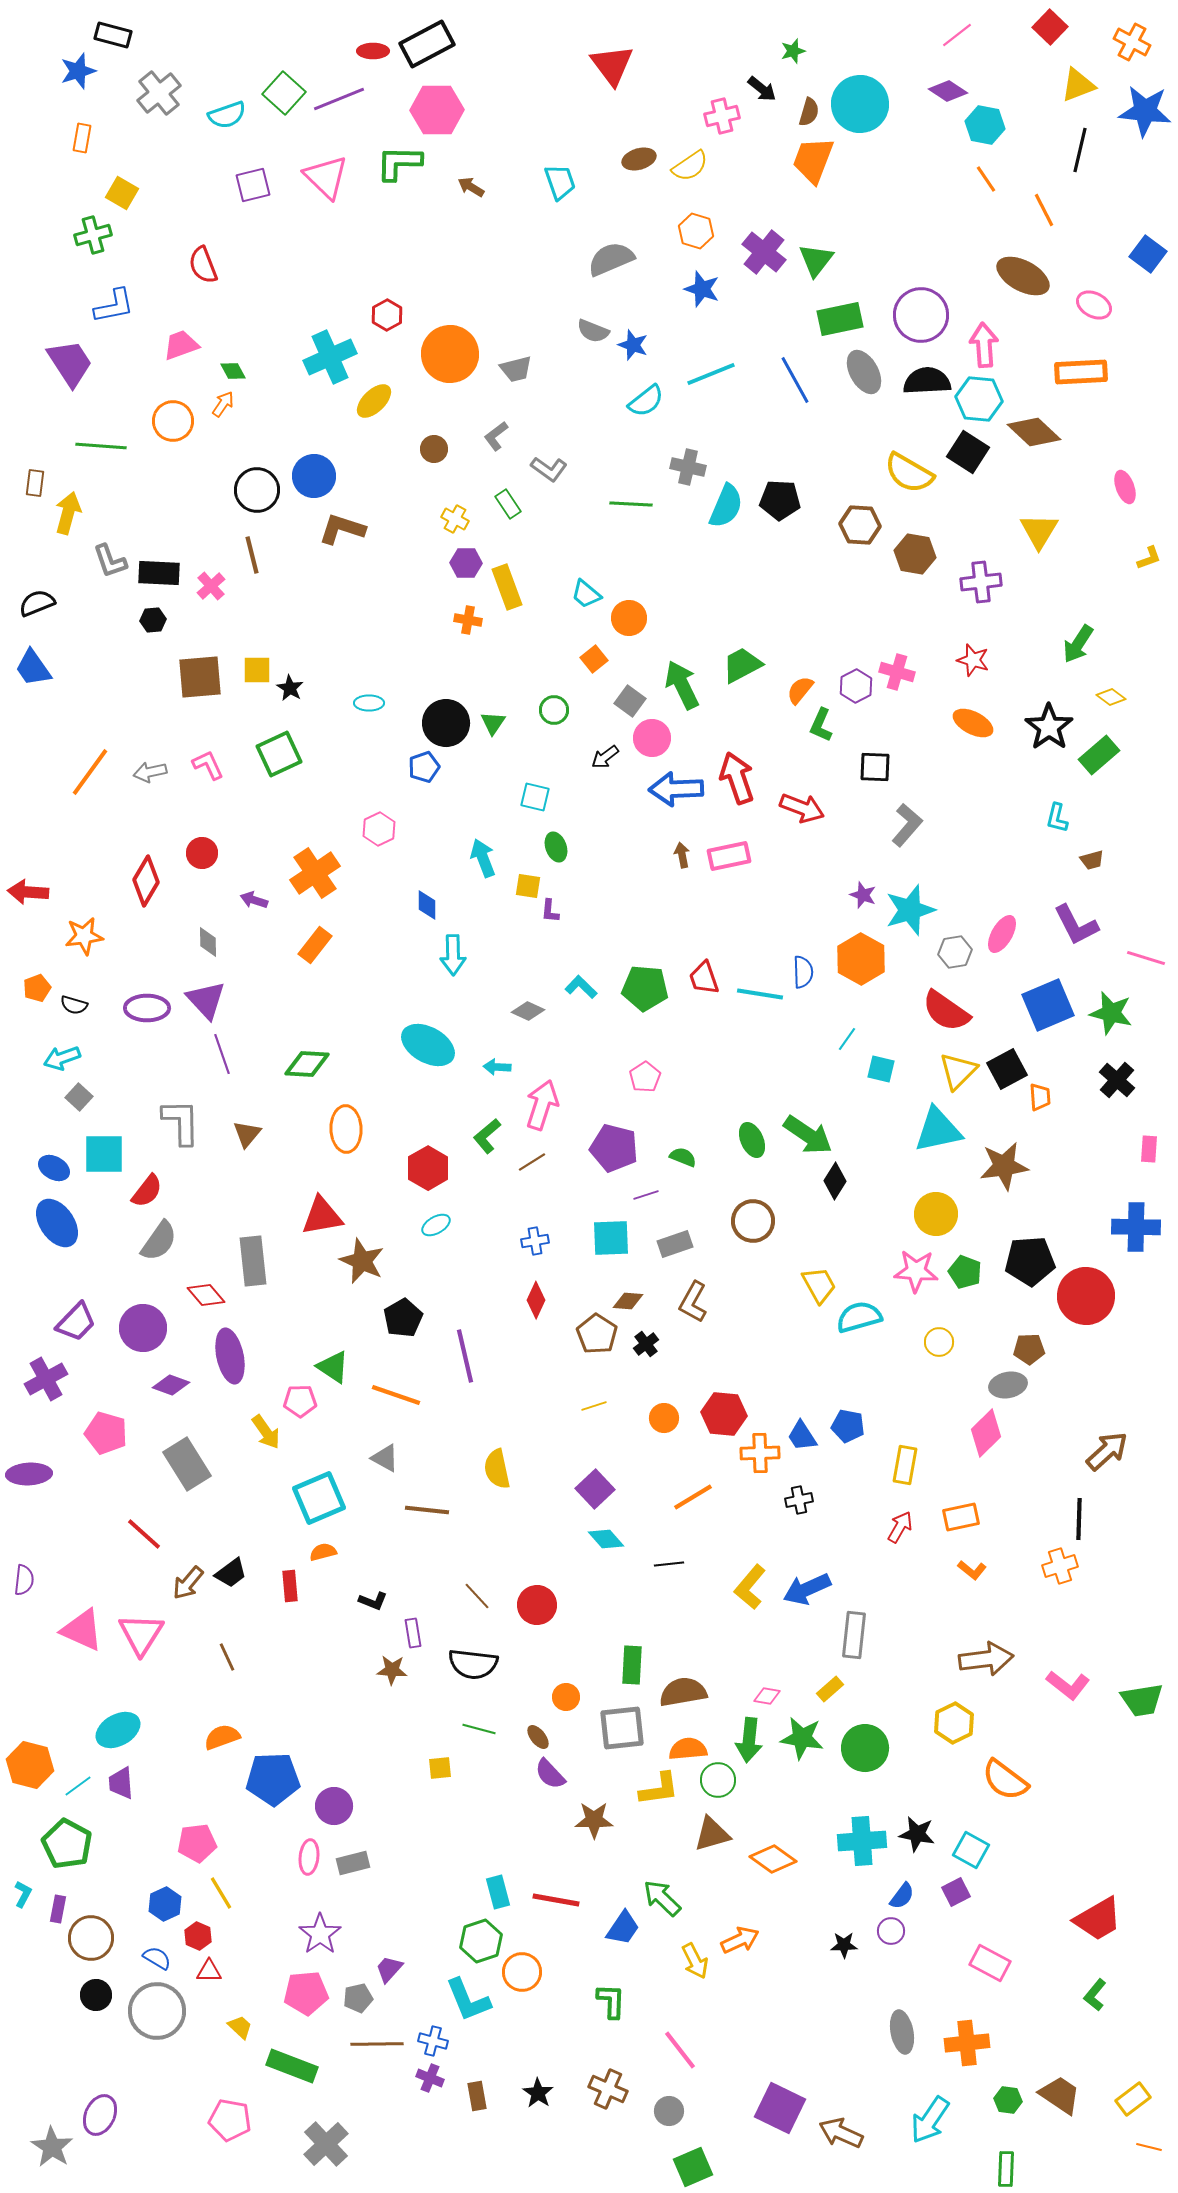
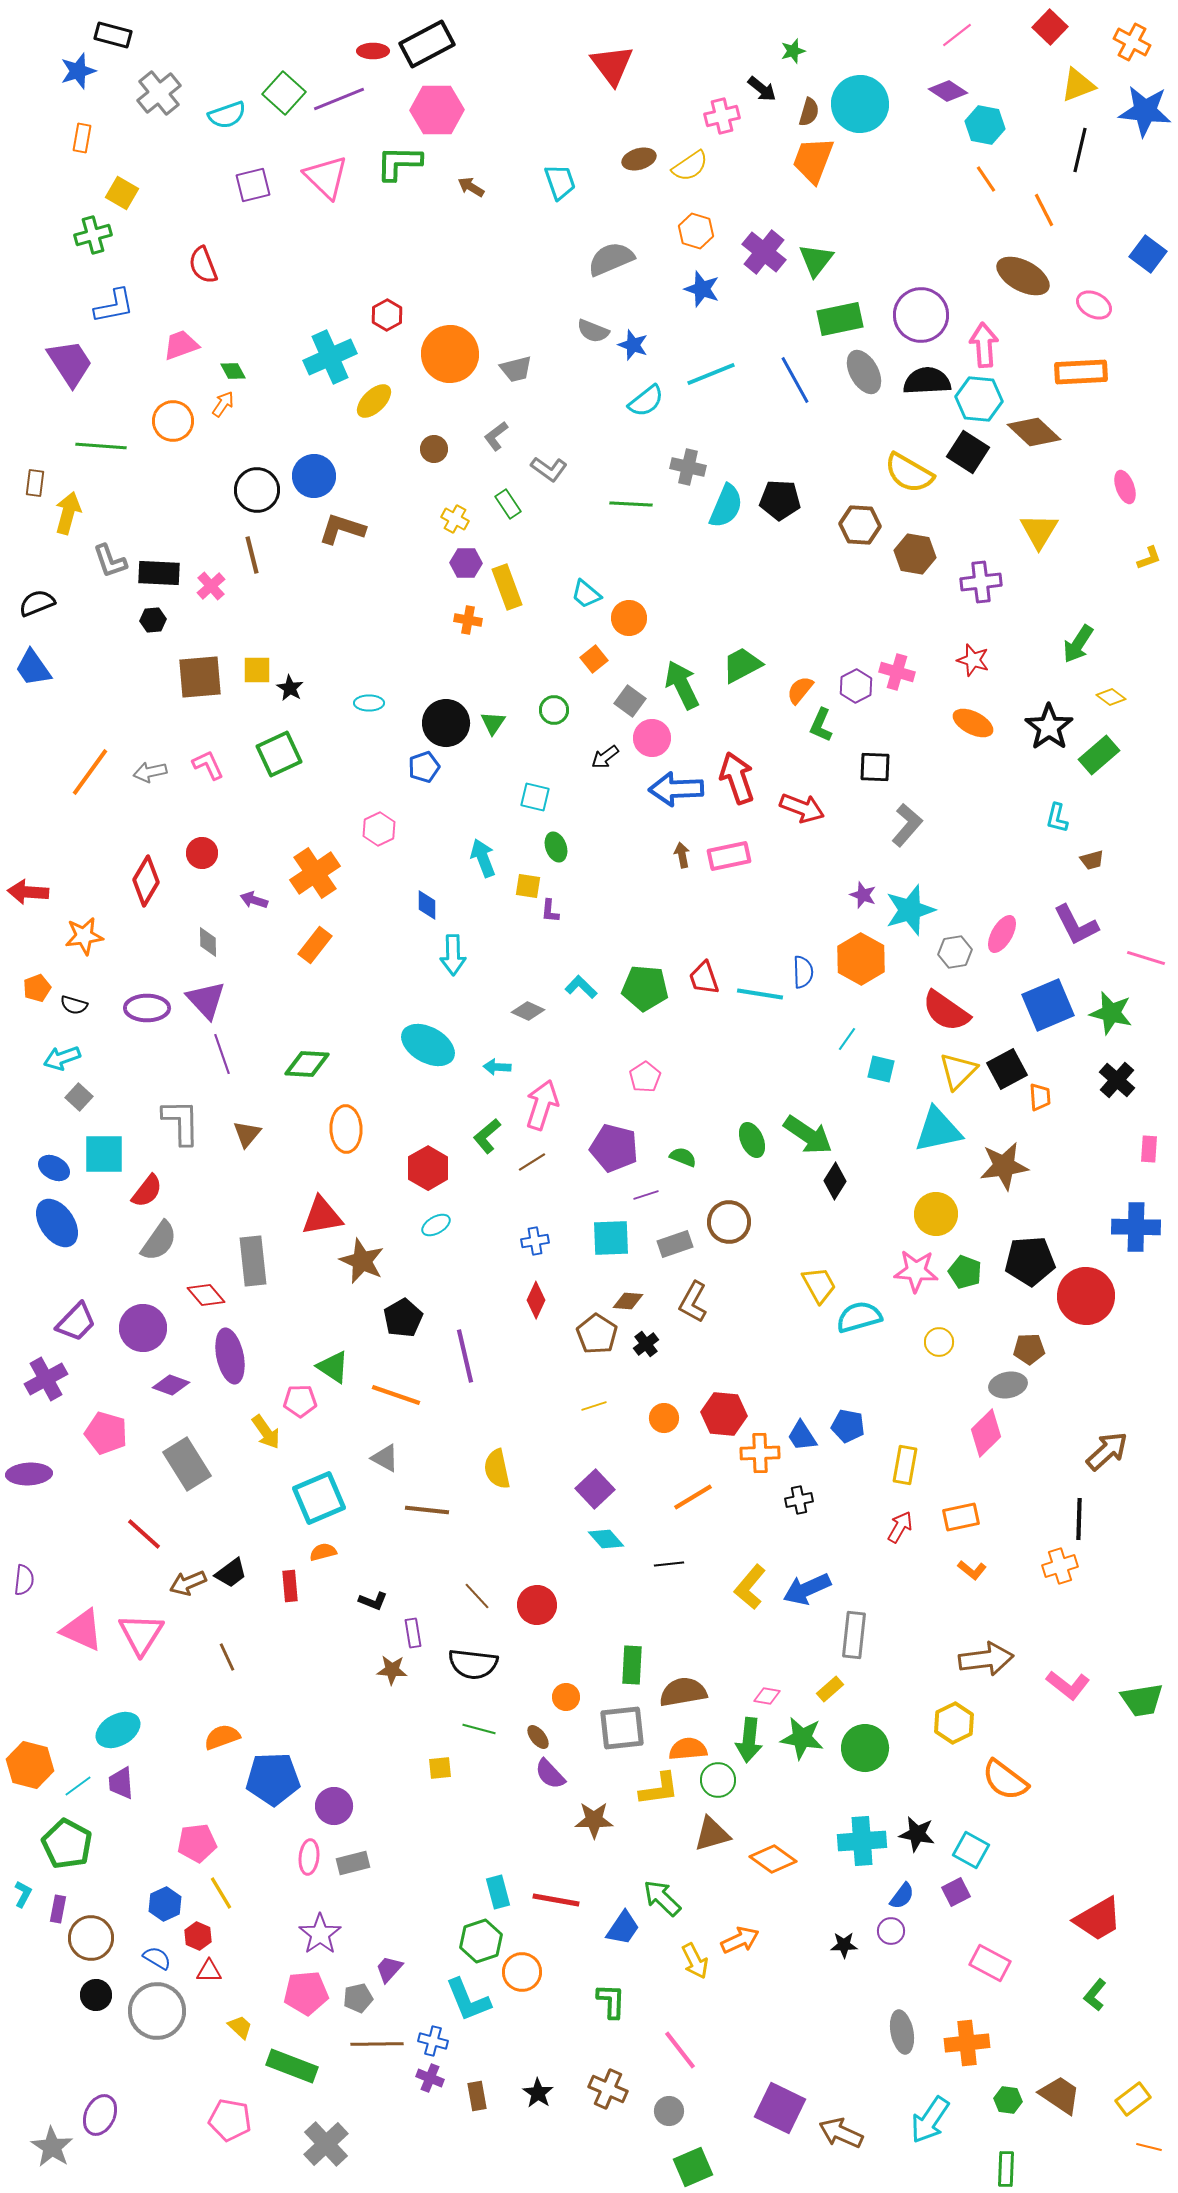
brown circle at (753, 1221): moved 24 px left, 1 px down
brown arrow at (188, 1583): rotated 27 degrees clockwise
